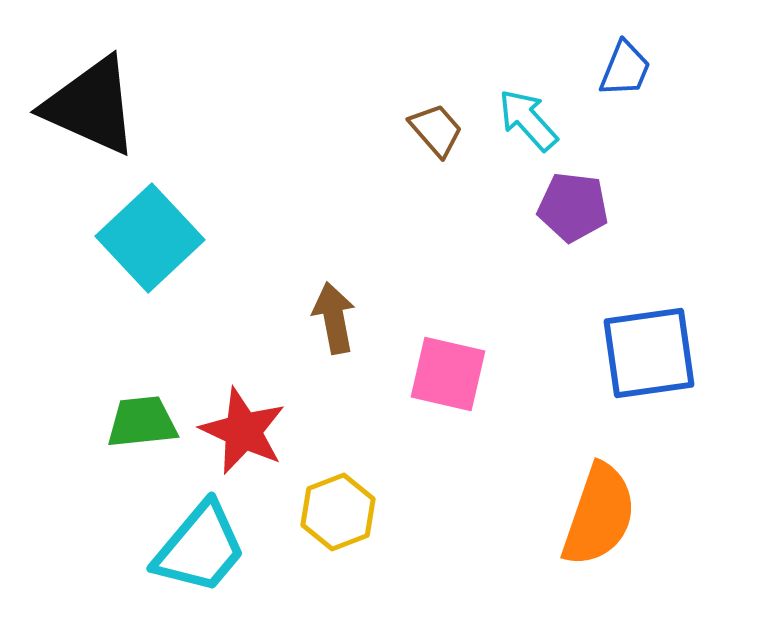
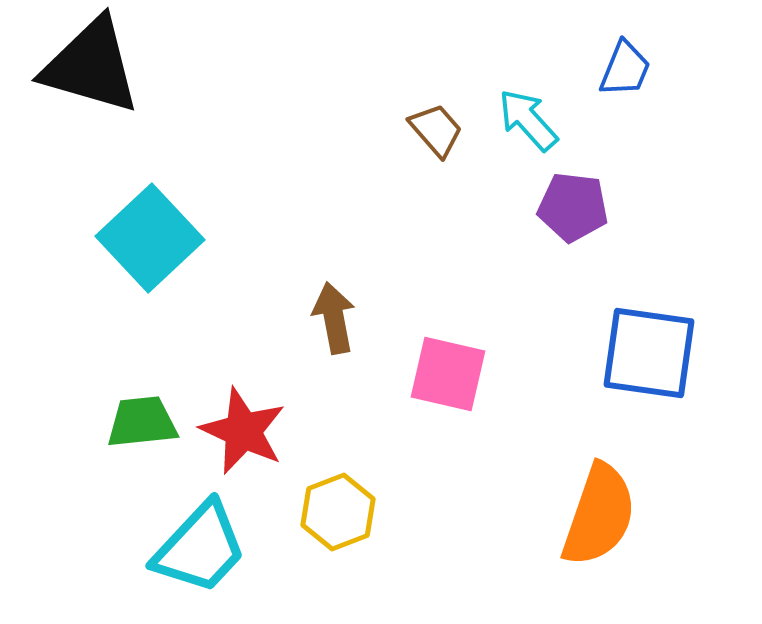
black triangle: moved 40 px up; rotated 8 degrees counterclockwise
blue square: rotated 16 degrees clockwise
cyan trapezoid: rotated 3 degrees clockwise
